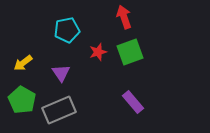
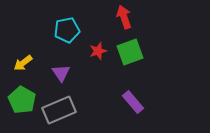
red star: moved 1 px up
